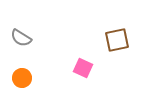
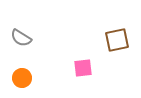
pink square: rotated 30 degrees counterclockwise
